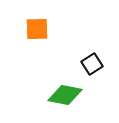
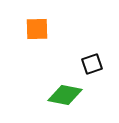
black square: rotated 15 degrees clockwise
